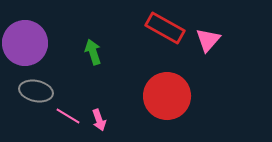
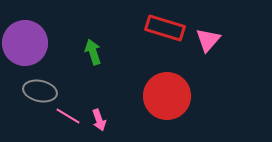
red rectangle: rotated 12 degrees counterclockwise
gray ellipse: moved 4 px right
